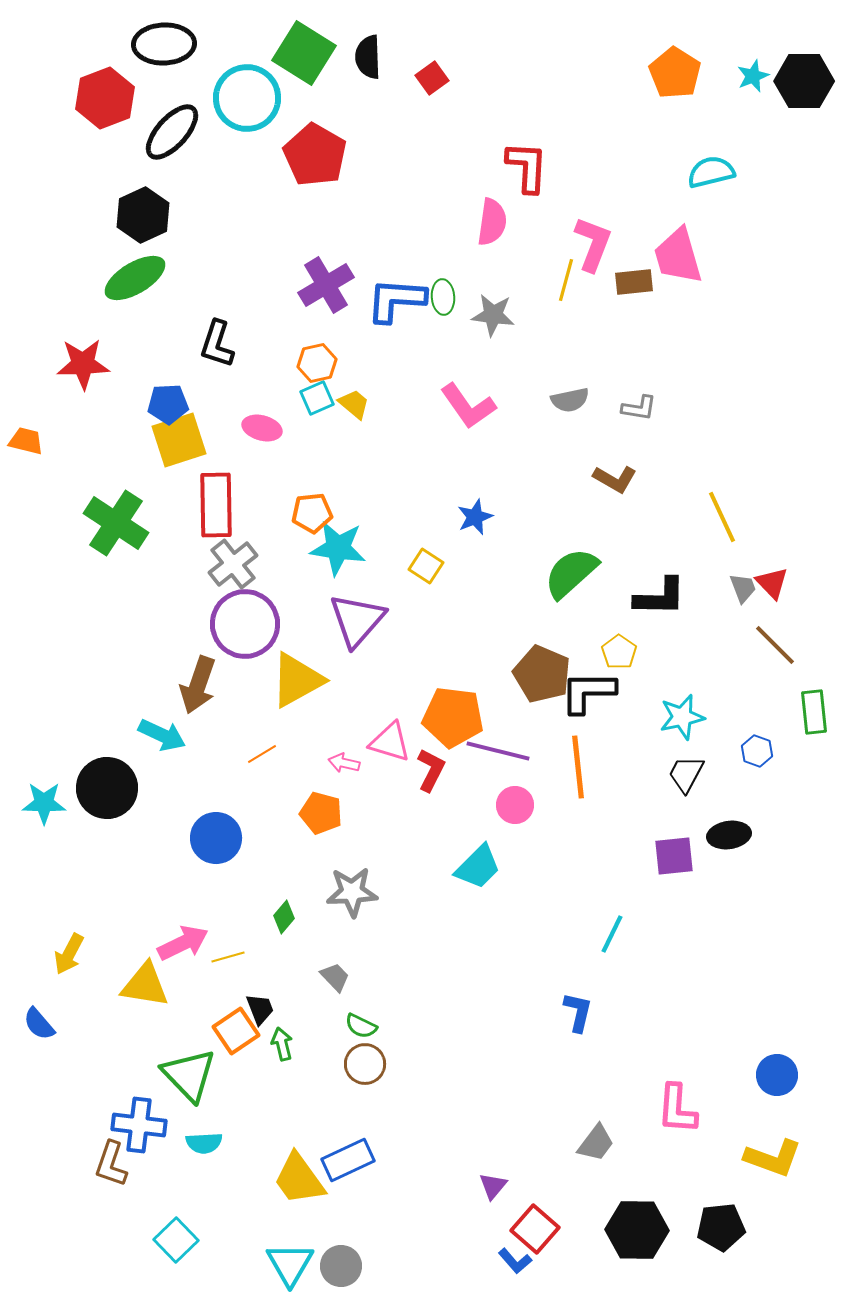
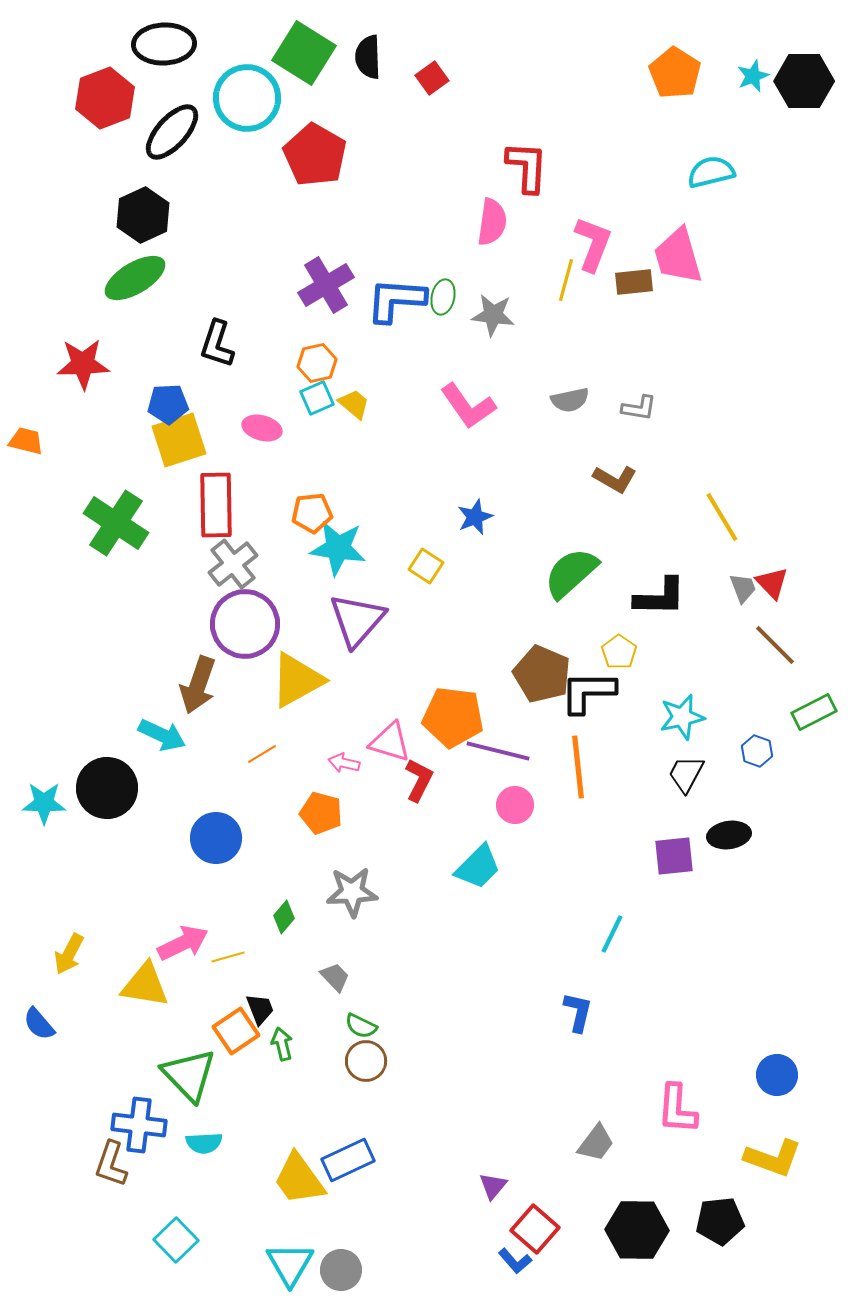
green ellipse at (443, 297): rotated 16 degrees clockwise
yellow line at (722, 517): rotated 6 degrees counterclockwise
green rectangle at (814, 712): rotated 69 degrees clockwise
red L-shape at (431, 770): moved 12 px left, 10 px down
brown circle at (365, 1064): moved 1 px right, 3 px up
black pentagon at (721, 1227): moved 1 px left, 6 px up
gray circle at (341, 1266): moved 4 px down
